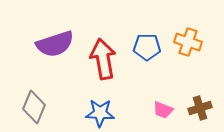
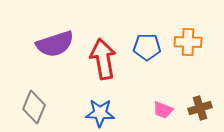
orange cross: rotated 16 degrees counterclockwise
